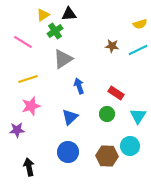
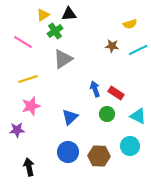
yellow semicircle: moved 10 px left
blue arrow: moved 16 px right, 3 px down
cyan triangle: rotated 36 degrees counterclockwise
brown hexagon: moved 8 px left
